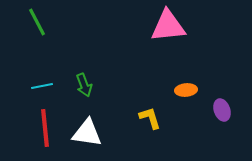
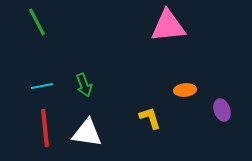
orange ellipse: moved 1 px left
